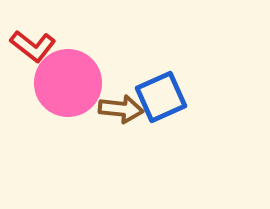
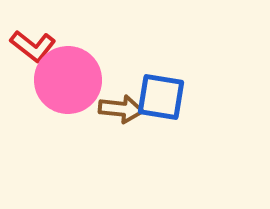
pink circle: moved 3 px up
blue square: rotated 33 degrees clockwise
